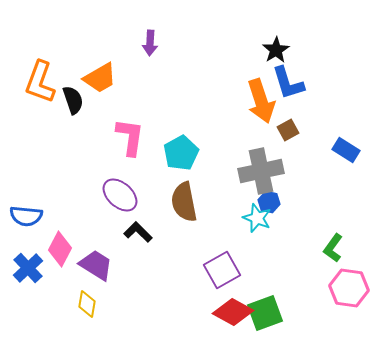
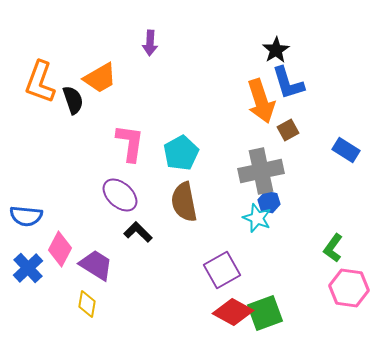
pink L-shape: moved 6 px down
